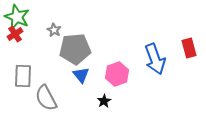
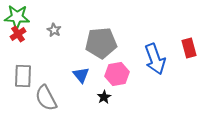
green star: rotated 20 degrees counterclockwise
red cross: moved 3 px right
gray pentagon: moved 26 px right, 6 px up
pink hexagon: rotated 10 degrees clockwise
black star: moved 4 px up
